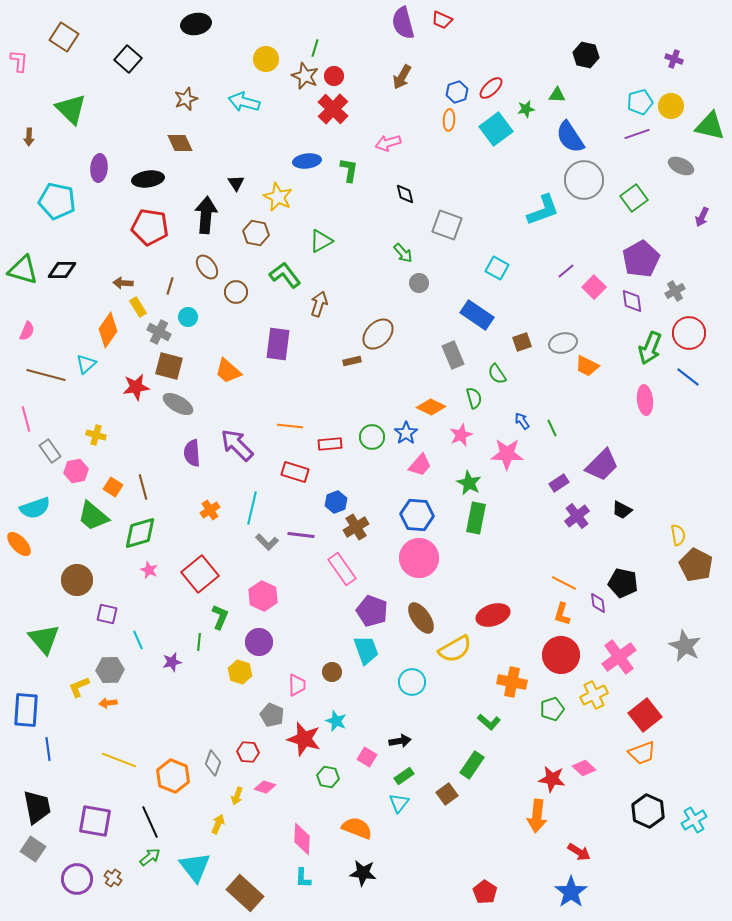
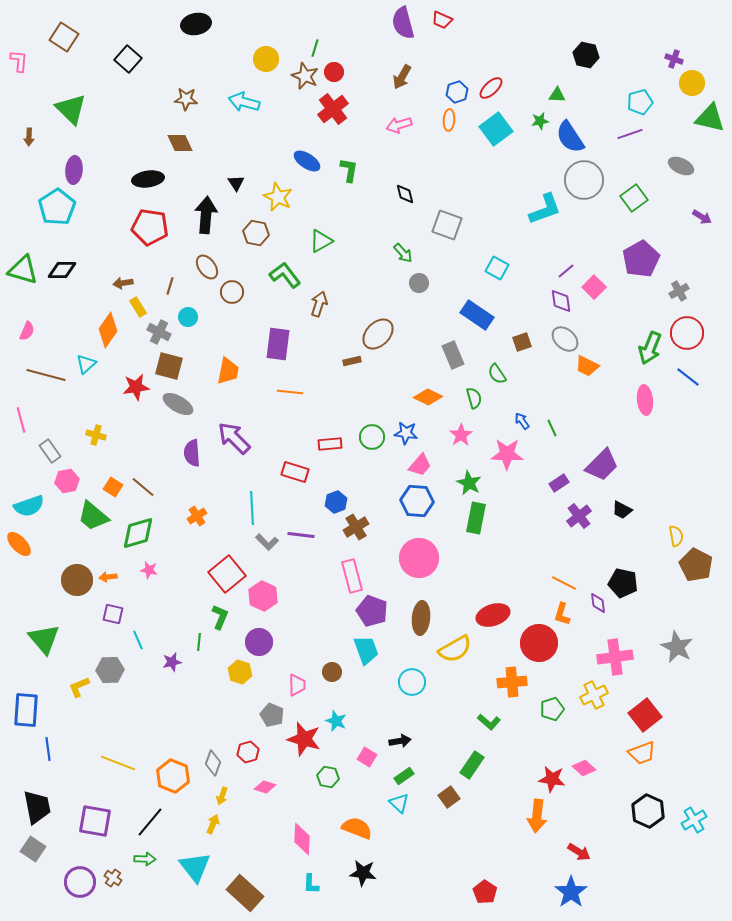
red circle at (334, 76): moved 4 px up
brown star at (186, 99): rotated 25 degrees clockwise
yellow circle at (671, 106): moved 21 px right, 23 px up
red cross at (333, 109): rotated 8 degrees clockwise
green star at (526, 109): moved 14 px right, 12 px down
green triangle at (710, 126): moved 8 px up
purple line at (637, 134): moved 7 px left
pink arrow at (388, 143): moved 11 px right, 18 px up
blue ellipse at (307, 161): rotated 40 degrees clockwise
purple ellipse at (99, 168): moved 25 px left, 2 px down
cyan pentagon at (57, 201): moved 6 px down; rotated 27 degrees clockwise
cyan L-shape at (543, 210): moved 2 px right, 1 px up
purple arrow at (702, 217): rotated 84 degrees counterclockwise
brown arrow at (123, 283): rotated 12 degrees counterclockwise
gray cross at (675, 291): moved 4 px right
brown circle at (236, 292): moved 4 px left
purple diamond at (632, 301): moved 71 px left
red circle at (689, 333): moved 2 px left
gray ellipse at (563, 343): moved 2 px right, 4 px up; rotated 56 degrees clockwise
orange trapezoid at (228, 371): rotated 120 degrees counterclockwise
orange diamond at (431, 407): moved 3 px left, 10 px up
pink line at (26, 419): moved 5 px left, 1 px down
orange line at (290, 426): moved 34 px up
blue star at (406, 433): rotated 30 degrees counterclockwise
pink star at (461, 435): rotated 10 degrees counterclockwise
purple arrow at (237, 445): moved 3 px left, 7 px up
pink hexagon at (76, 471): moved 9 px left, 10 px down
brown line at (143, 487): rotated 35 degrees counterclockwise
cyan semicircle at (35, 508): moved 6 px left, 2 px up
cyan line at (252, 508): rotated 16 degrees counterclockwise
orange cross at (210, 510): moved 13 px left, 6 px down
blue hexagon at (417, 515): moved 14 px up
purple cross at (577, 516): moved 2 px right
green diamond at (140, 533): moved 2 px left
yellow semicircle at (678, 535): moved 2 px left, 1 px down
pink rectangle at (342, 569): moved 10 px right, 7 px down; rotated 20 degrees clockwise
pink star at (149, 570): rotated 12 degrees counterclockwise
red square at (200, 574): moved 27 px right
purple square at (107, 614): moved 6 px right
brown ellipse at (421, 618): rotated 40 degrees clockwise
gray star at (685, 646): moved 8 px left, 1 px down
red circle at (561, 655): moved 22 px left, 12 px up
pink cross at (619, 657): moved 4 px left; rotated 28 degrees clockwise
orange cross at (512, 682): rotated 16 degrees counterclockwise
orange arrow at (108, 703): moved 126 px up
red hexagon at (248, 752): rotated 20 degrees counterclockwise
yellow line at (119, 760): moved 1 px left, 3 px down
brown square at (447, 794): moved 2 px right, 3 px down
yellow arrow at (237, 796): moved 15 px left
cyan triangle at (399, 803): rotated 25 degrees counterclockwise
black line at (150, 822): rotated 64 degrees clockwise
yellow arrow at (218, 824): moved 5 px left
green arrow at (150, 857): moved 5 px left, 2 px down; rotated 40 degrees clockwise
cyan L-shape at (303, 878): moved 8 px right, 6 px down
purple circle at (77, 879): moved 3 px right, 3 px down
